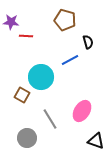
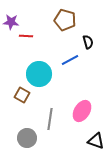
cyan circle: moved 2 px left, 3 px up
gray line: rotated 40 degrees clockwise
